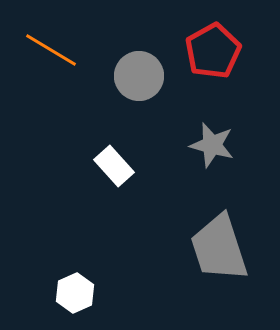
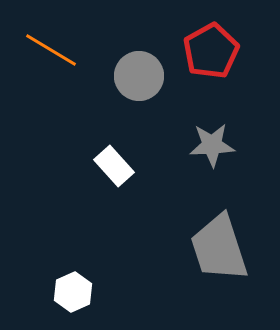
red pentagon: moved 2 px left
gray star: rotated 18 degrees counterclockwise
white hexagon: moved 2 px left, 1 px up
